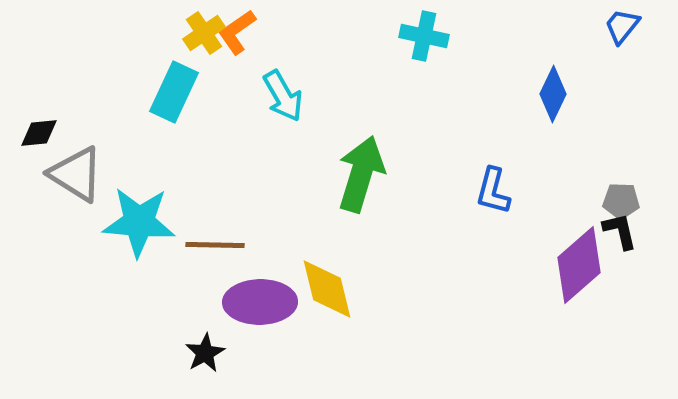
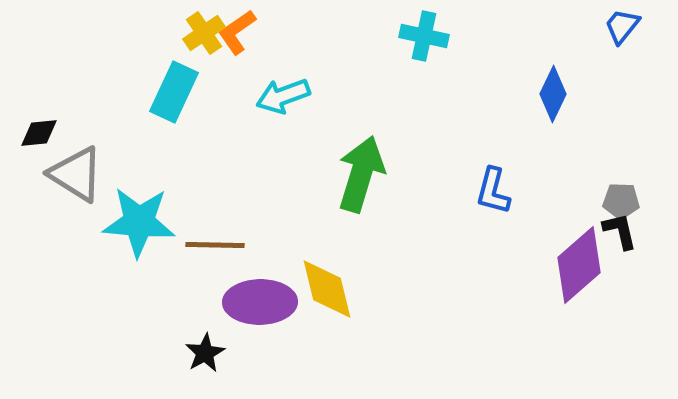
cyan arrow: rotated 100 degrees clockwise
